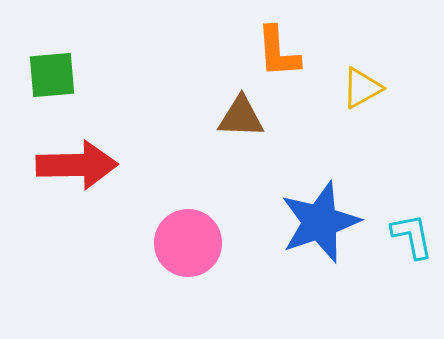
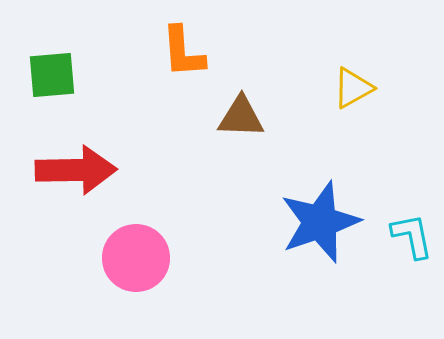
orange L-shape: moved 95 px left
yellow triangle: moved 9 px left
red arrow: moved 1 px left, 5 px down
pink circle: moved 52 px left, 15 px down
